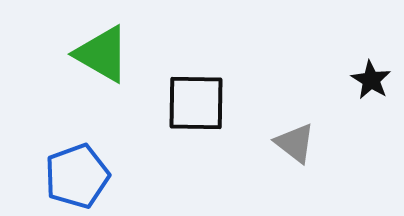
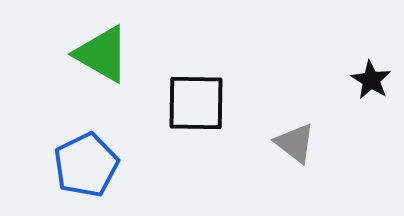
blue pentagon: moved 9 px right, 11 px up; rotated 6 degrees counterclockwise
